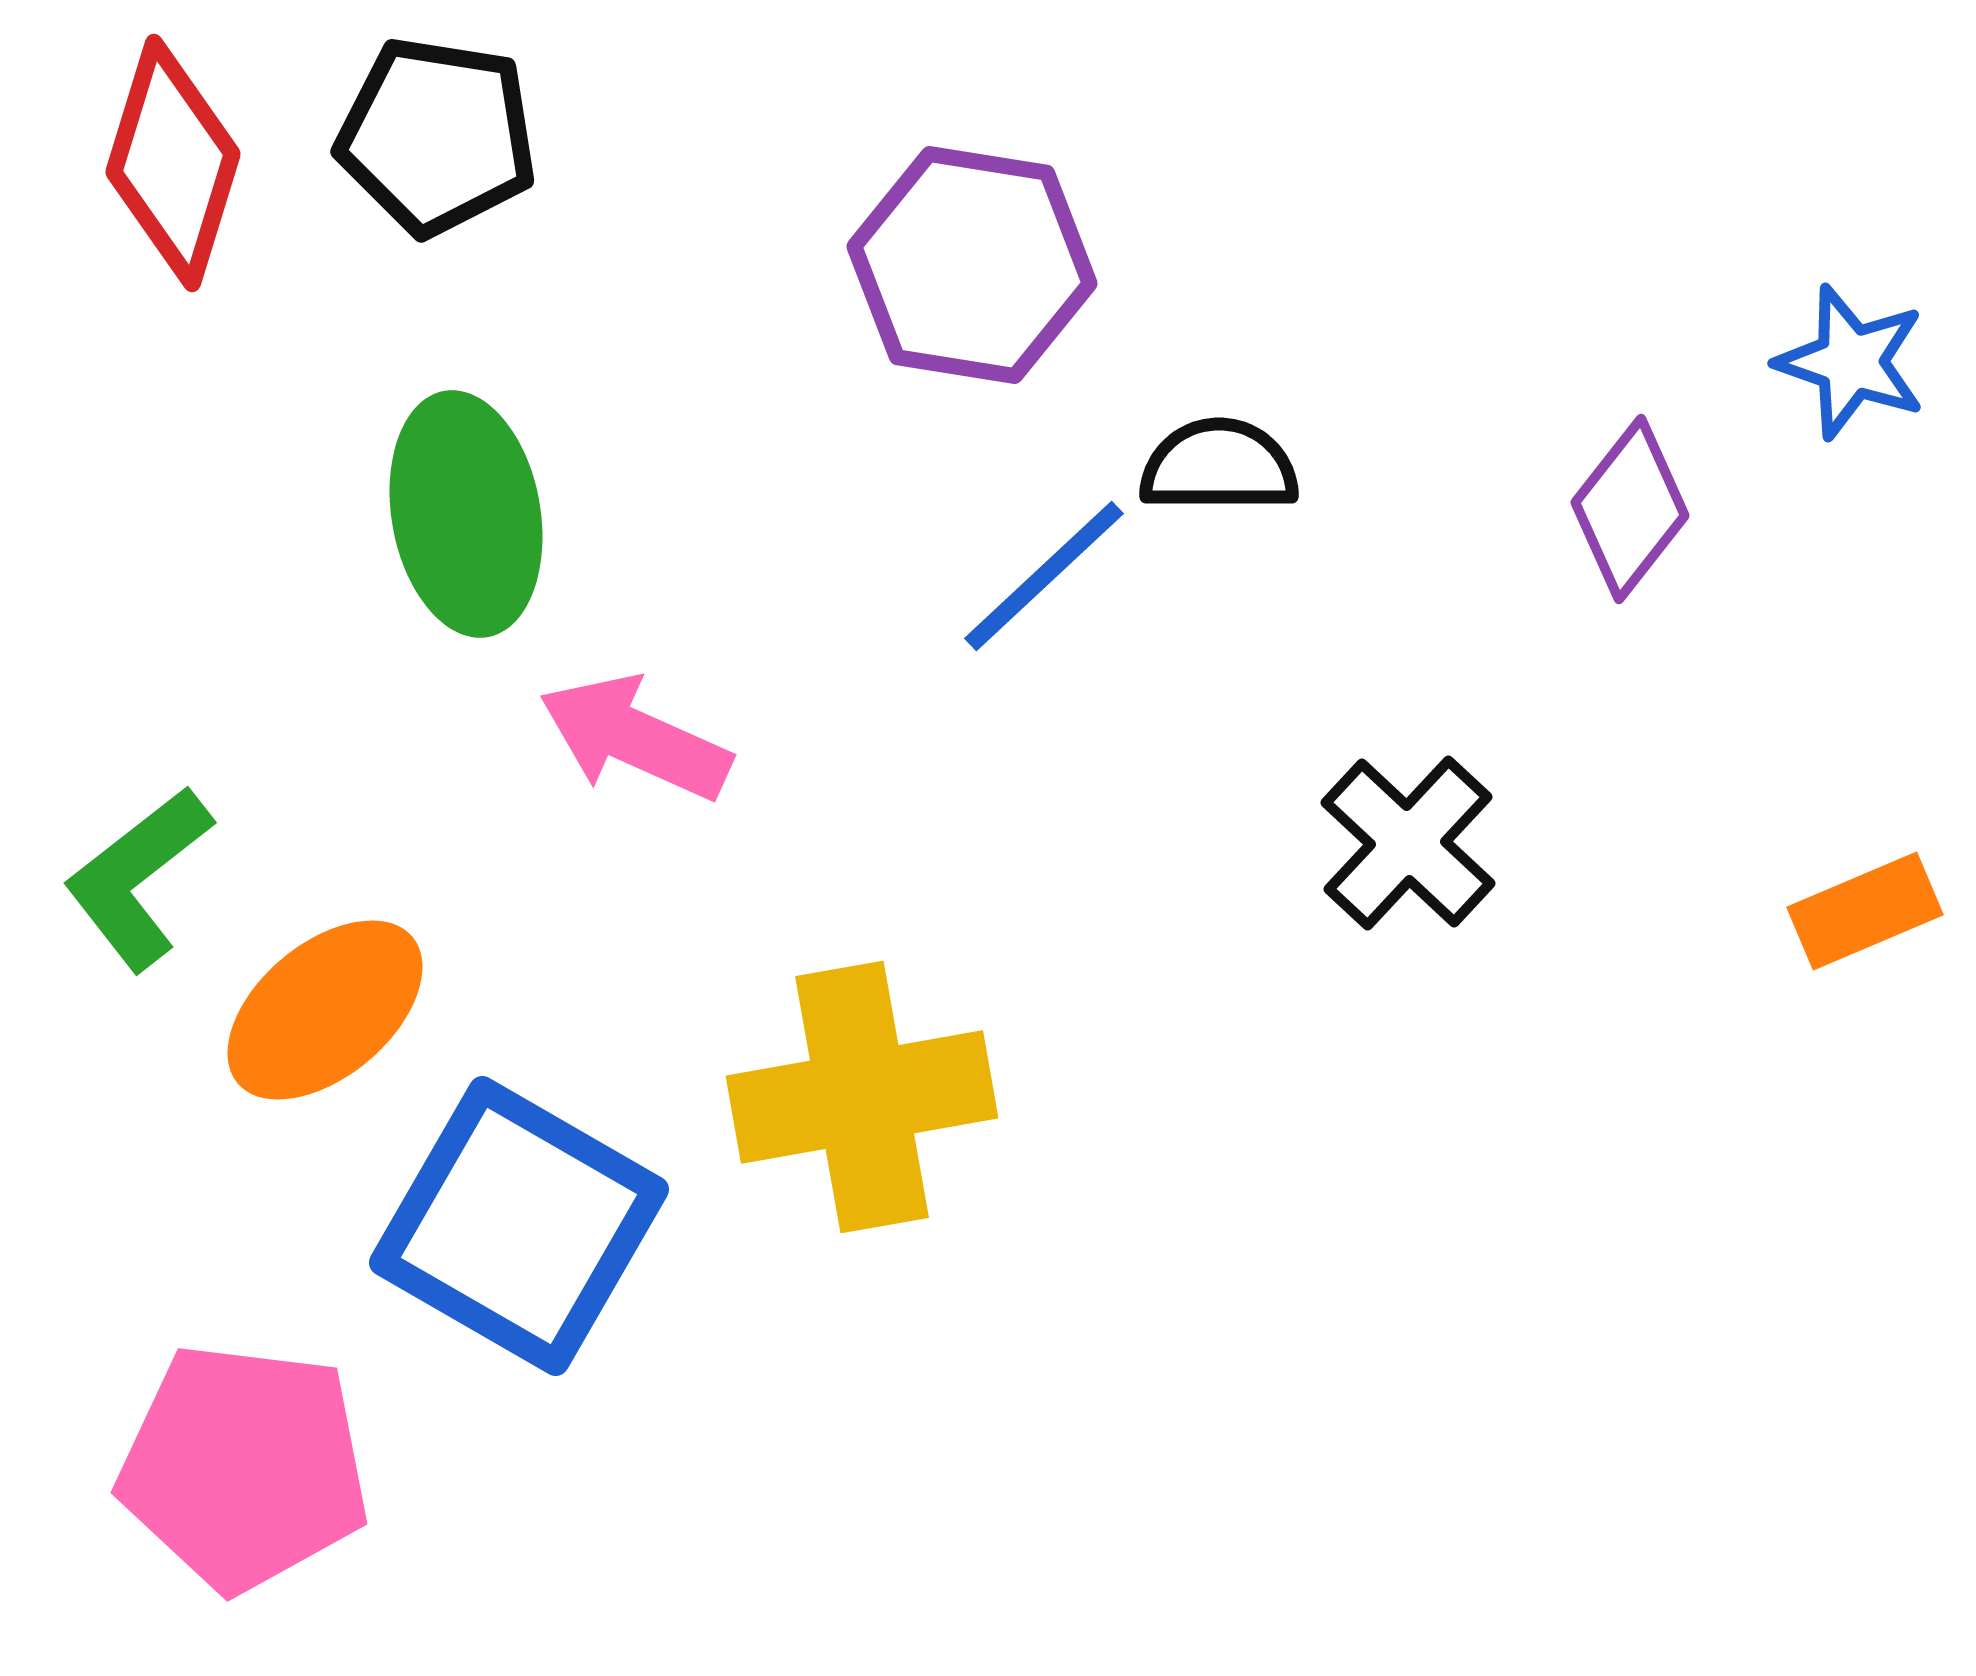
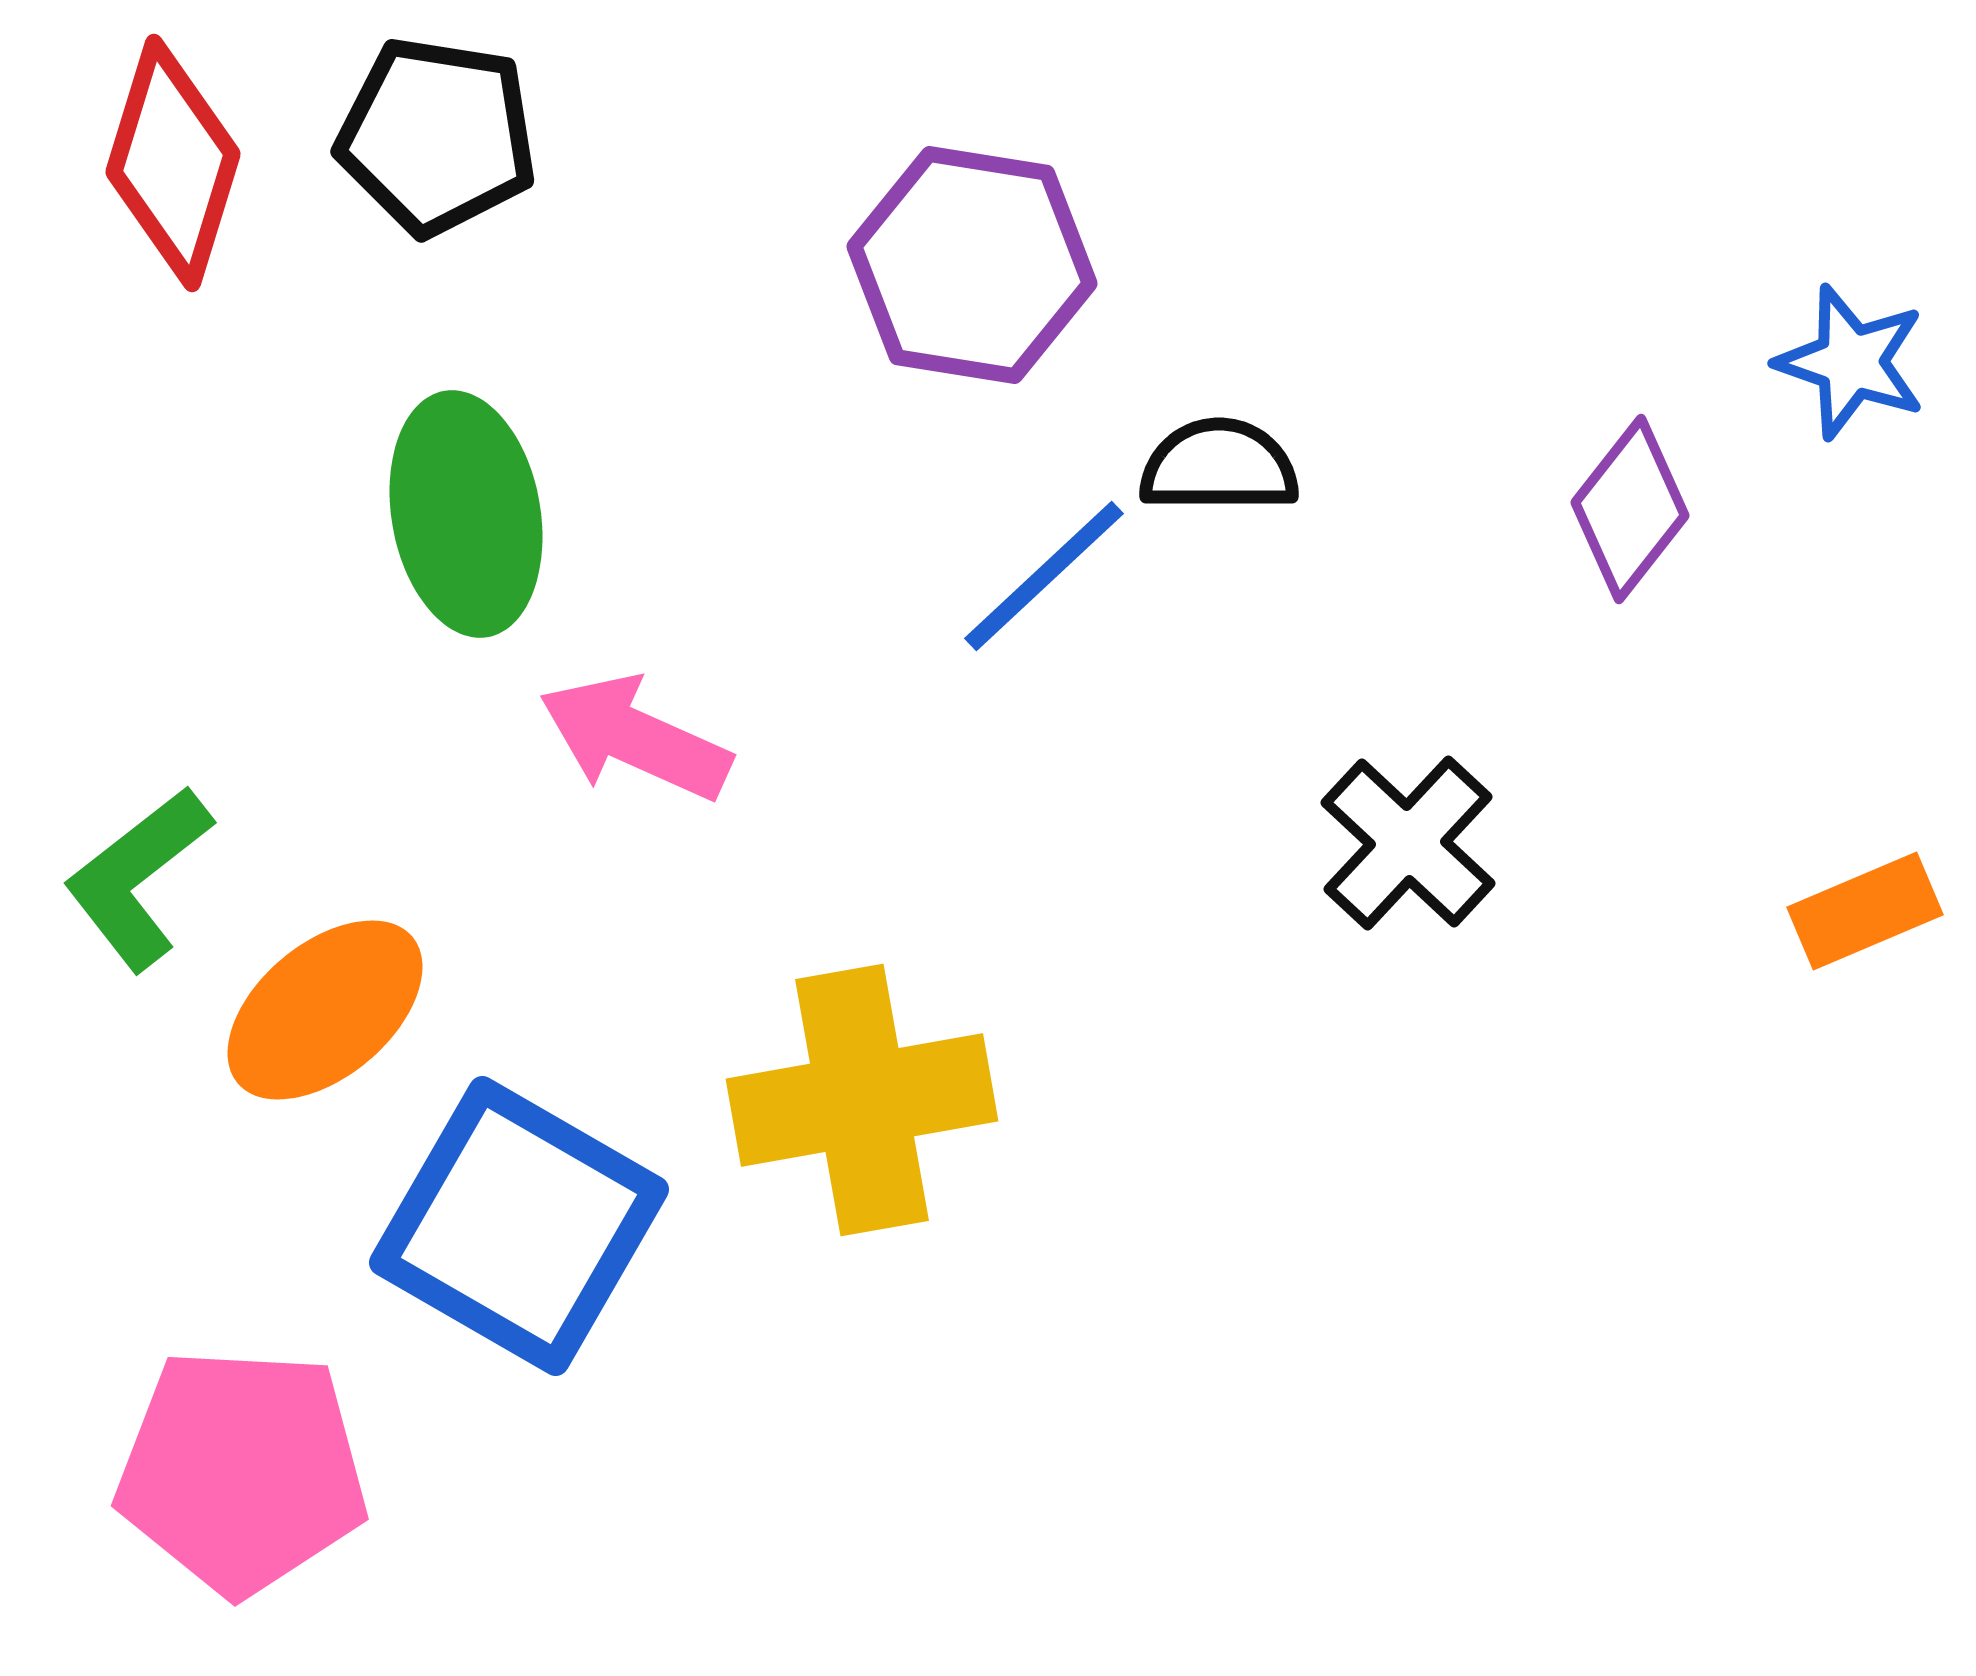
yellow cross: moved 3 px down
pink pentagon: moved 2 px left, 4 px down; rotated 4 degrees counterclockwise
